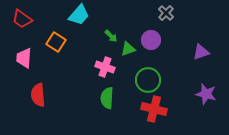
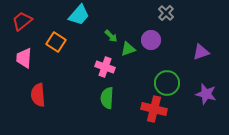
red trapezoid: moved 2 px down; rotated 105 degrees clockwise
green circle: moved 19 px right, 3 px down
